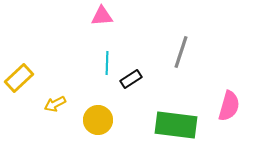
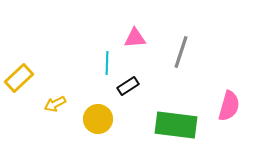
pink triangle: moved 33 px right, 22 px down
black rectangle: moved 3 px left, 7 px down
yellow circle: moved 1 px up
